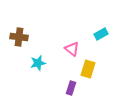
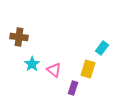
cyan rectangle: moved 1 px right, 14 px down; rotated 24 degrees counterclockwise
pink triangle: moved 18 px left, 21 px down
cyan star: moved 6 px left, 1 px down; rotated 21 degrees counterclockwise
purple rectangle: moved 2 px right
